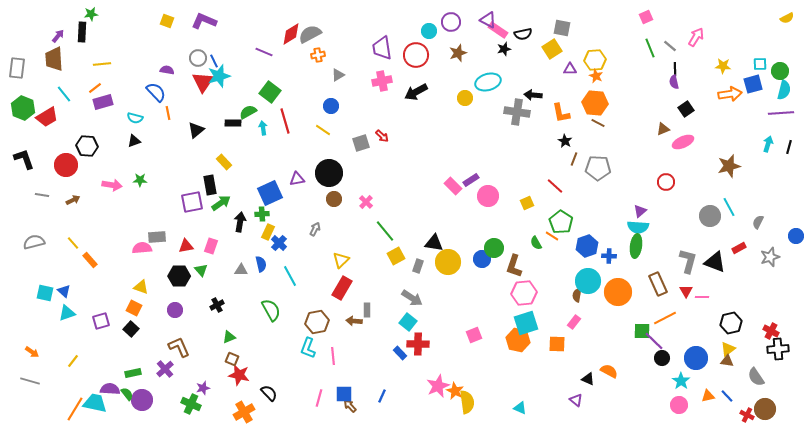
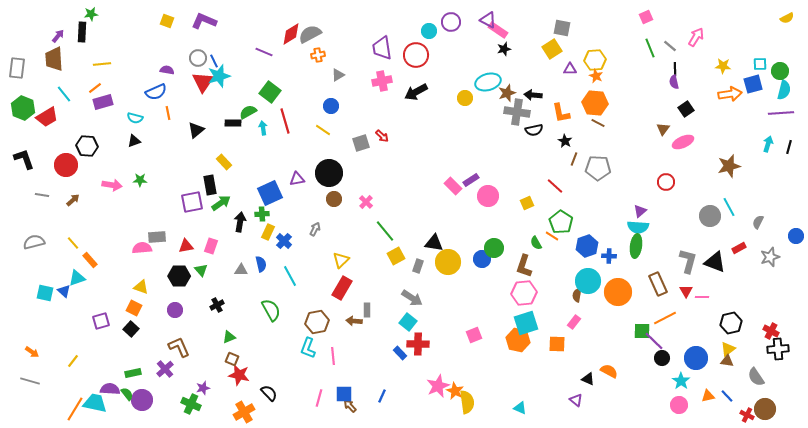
black semicircle at (523, 34): moved 11 px right, 96 px down
brown star at (458, 53): moved 49 px right, 40 px down
blue semicircle at (156, 92): rotated 110 degrees clockwise
brown triangle at (663, 129): rotated 32 degrees counterclockwise
brown arrow at (73, 200): rotated 16 degrees counterclockwise
blue cross at (279, 243): moved 5 px right, 2 px up
brown L-shape at (514, 266): moved 10 px right
cyan triangle at (67, 313): moved 10 px right, 35 px up
